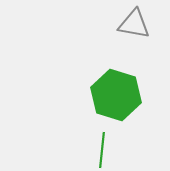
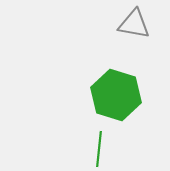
green line: moved 3 px left, 1 px up
